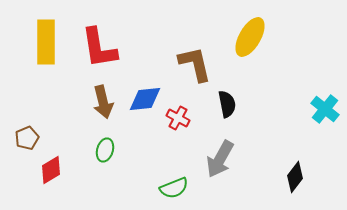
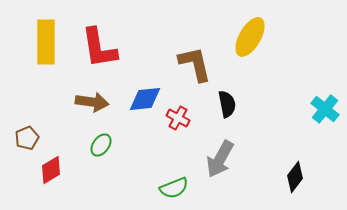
brown arrow: moved 11 px left; rotated 68 degrees counterclockwise
green ellipse: moved 4 px left, 5 px up; rotated 20 degrees clockwise
